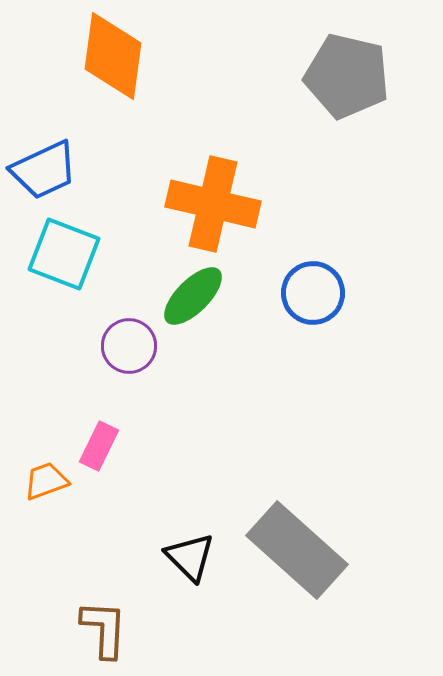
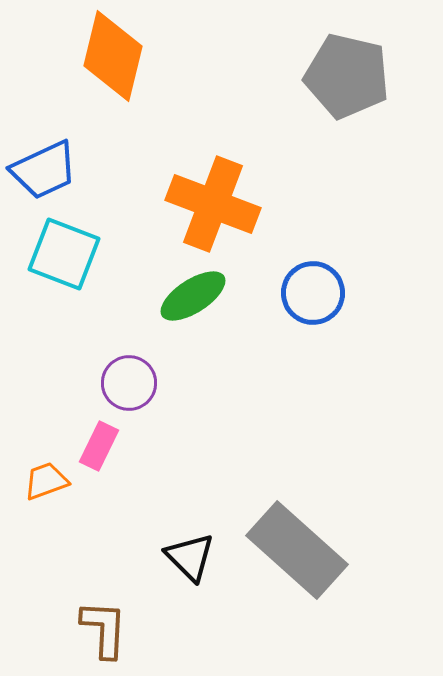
orange diamond: rotated 6 degrees clockwise
orange cross: rotated 8 degrees clockwise
green ellipse: rotated 12 degrees clockwise
purple circle: moved 37 px down
